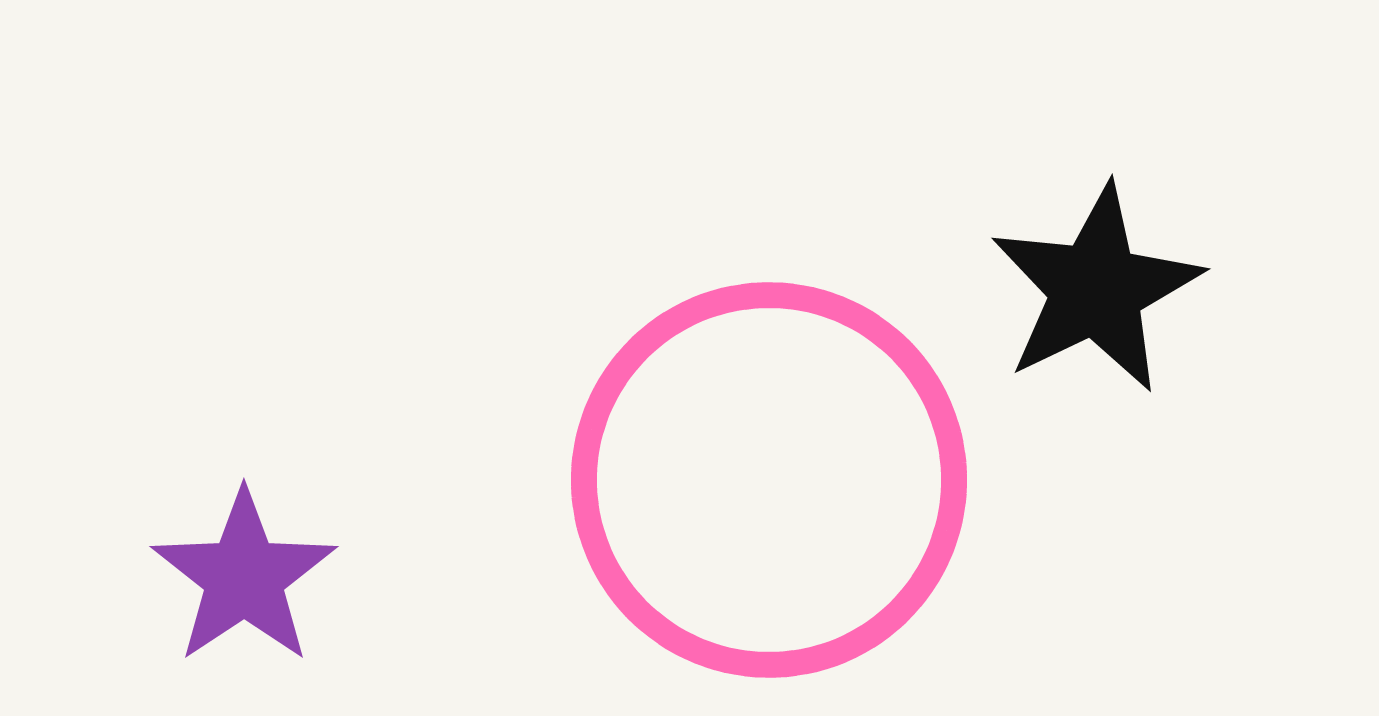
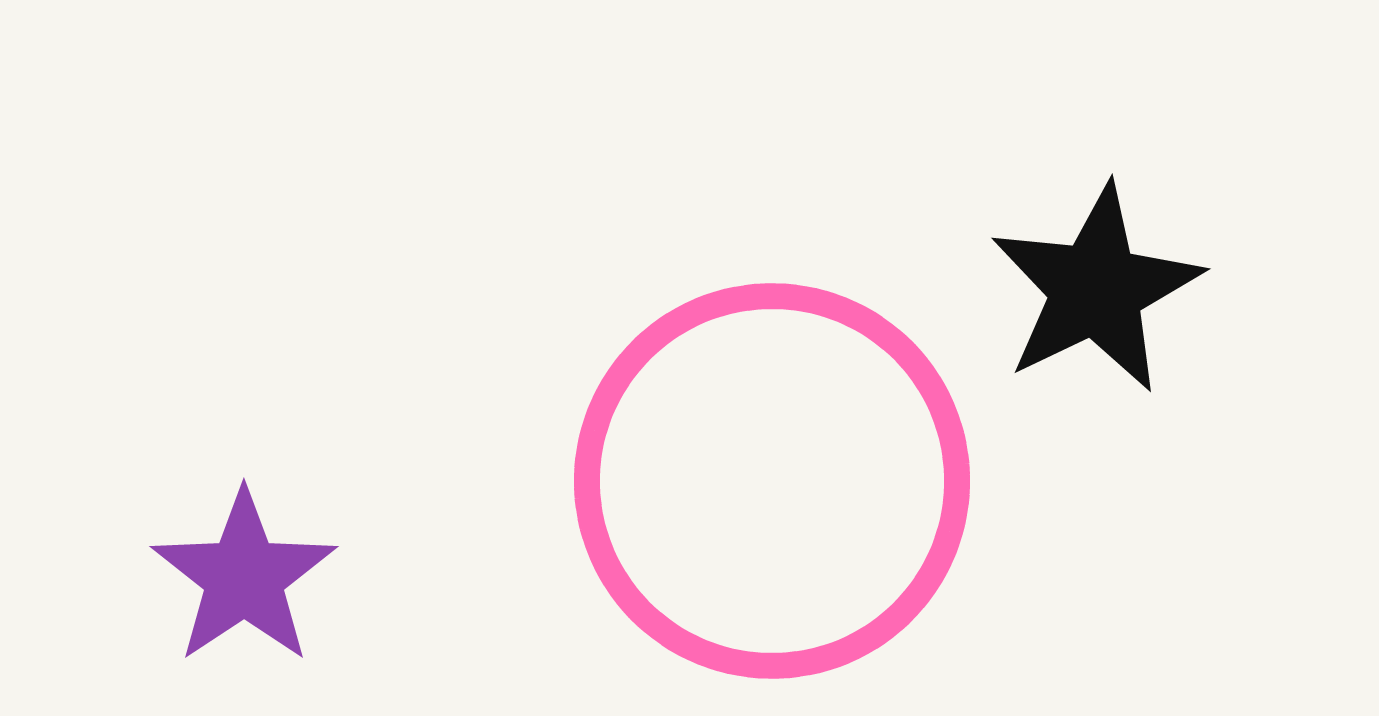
pink circle: moved 3 px right, 1 px down
